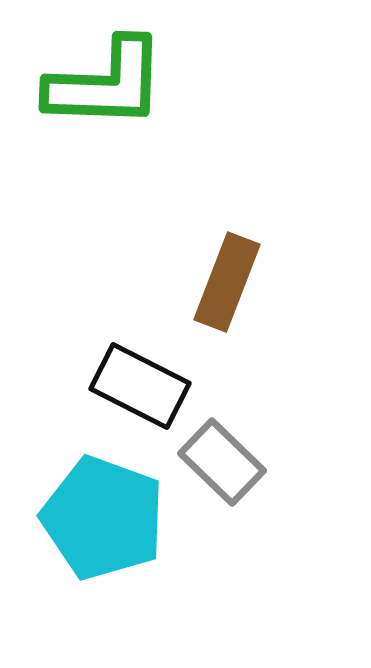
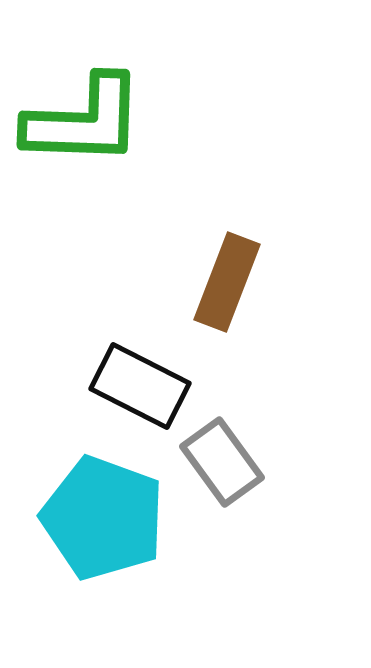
green L-shape: moved 22 px left, 37 px down
gray rectangle: rotated 10 degrees clockwise
